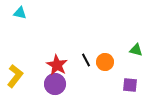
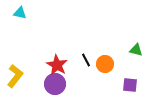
orange circle: moved 2 px down
